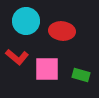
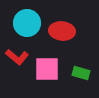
cyan circle: moved 1 px right, 2 px down
green rectangle: moved 2 px up
